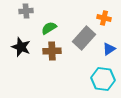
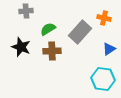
green semicircle: moved 1 px left, 1 px down
gray rectangle: moved 4 px left, 6 px up
